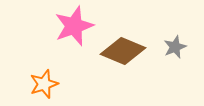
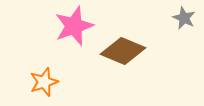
gray star: moved 9 px right, 29 px up; rotated 25 degrees counterclockwise
orange star: moved 2 px up
